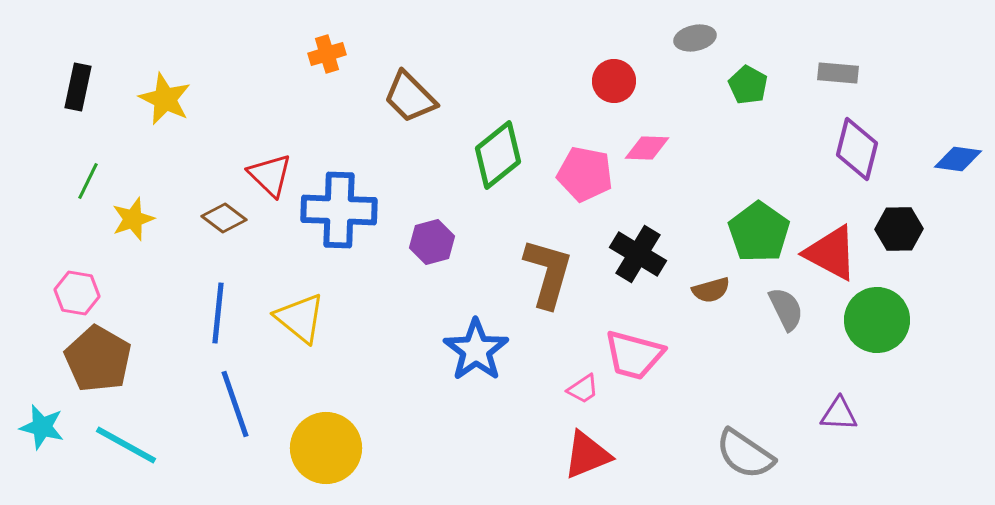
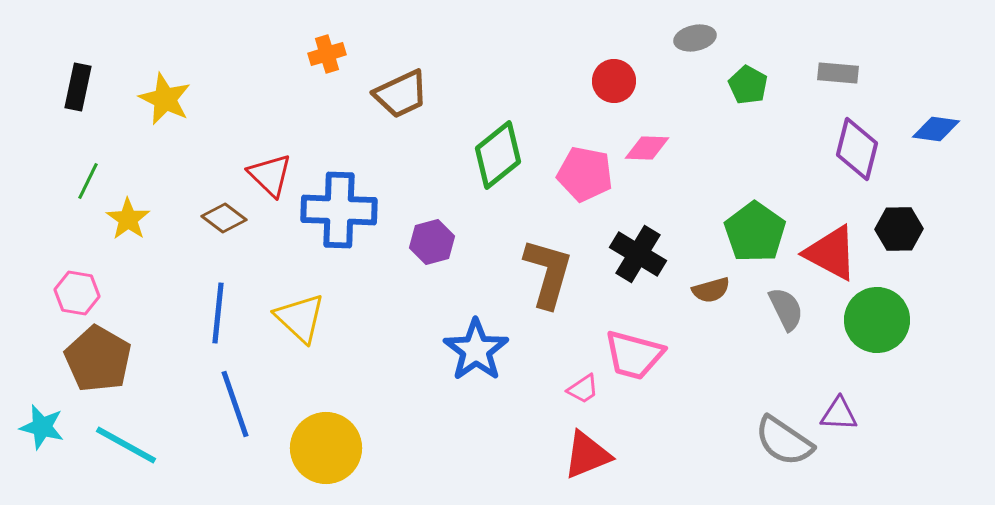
brown trapezoid at (410, 97): moved 9 px left, 3 px up; rotated 70 degrees counterclockwise
blue diamond at (958, 159): moved 22 px left, 30 px up
yellow star at (133, 219): moved 5 px left; rotated 18 degrees counterclockwise
green pentagon at (759, 232): moved 4 px left
yellow triangle at (300, 318): rotated 4 degrees clockwise
gray semicircle at (745, 454): moved 39 px right, 13 px up
